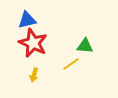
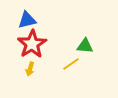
red star: moved 1 px left, 1 px down; rotated 16 degrees clockwise
yellow arrow: moved 4 px left, 6 px up
